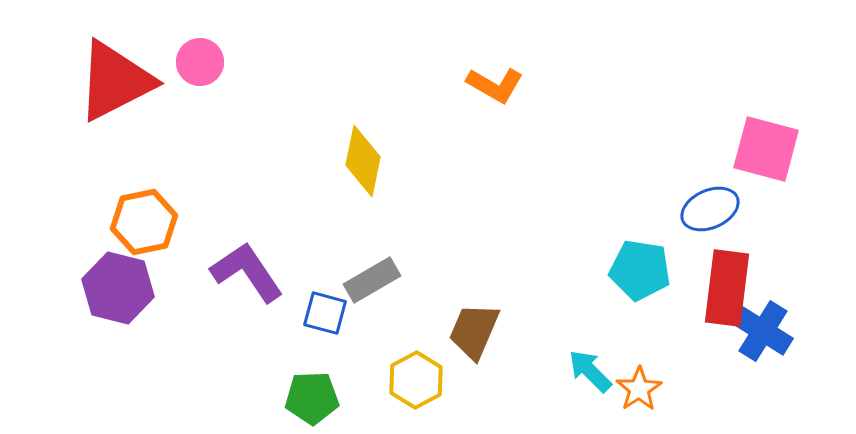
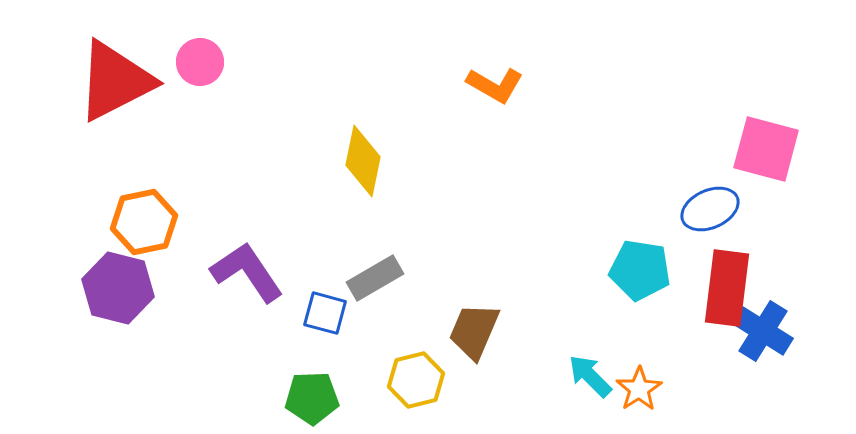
gray rectangle: moved 3 px right, 2 px up
cyan arrow: moved 5 px down
yellow hexagon: rotated 14 degrees clockwise
